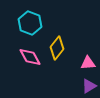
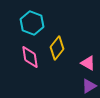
cyan hexagon: moved 2 px right
pink diamond: rotated 20 degrees clockwise
pink triangle: rotated 35 degrees clockwise
